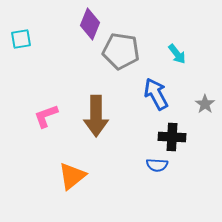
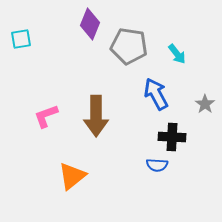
gray pentagon: moved 8 px right, 5 px up
